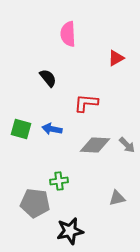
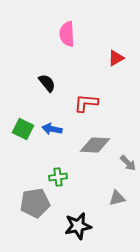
pink semicircle: moved 1 px left
black semicircle: moved 1 px left, 5 px down
green square: moved 2 px right; rotated 10 degrees clockwise
gray arrow: moved 1 px right, 18 px down
green cross: moved 1 px left, 4 px up
gray pentagon: rotated 16 degrees counterclockwise
black star: moved 8 px right, 5 px up
